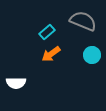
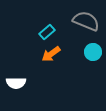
gray semicircle: moved 3 px right
cyan circle: moved 1 px right, 3 px up
